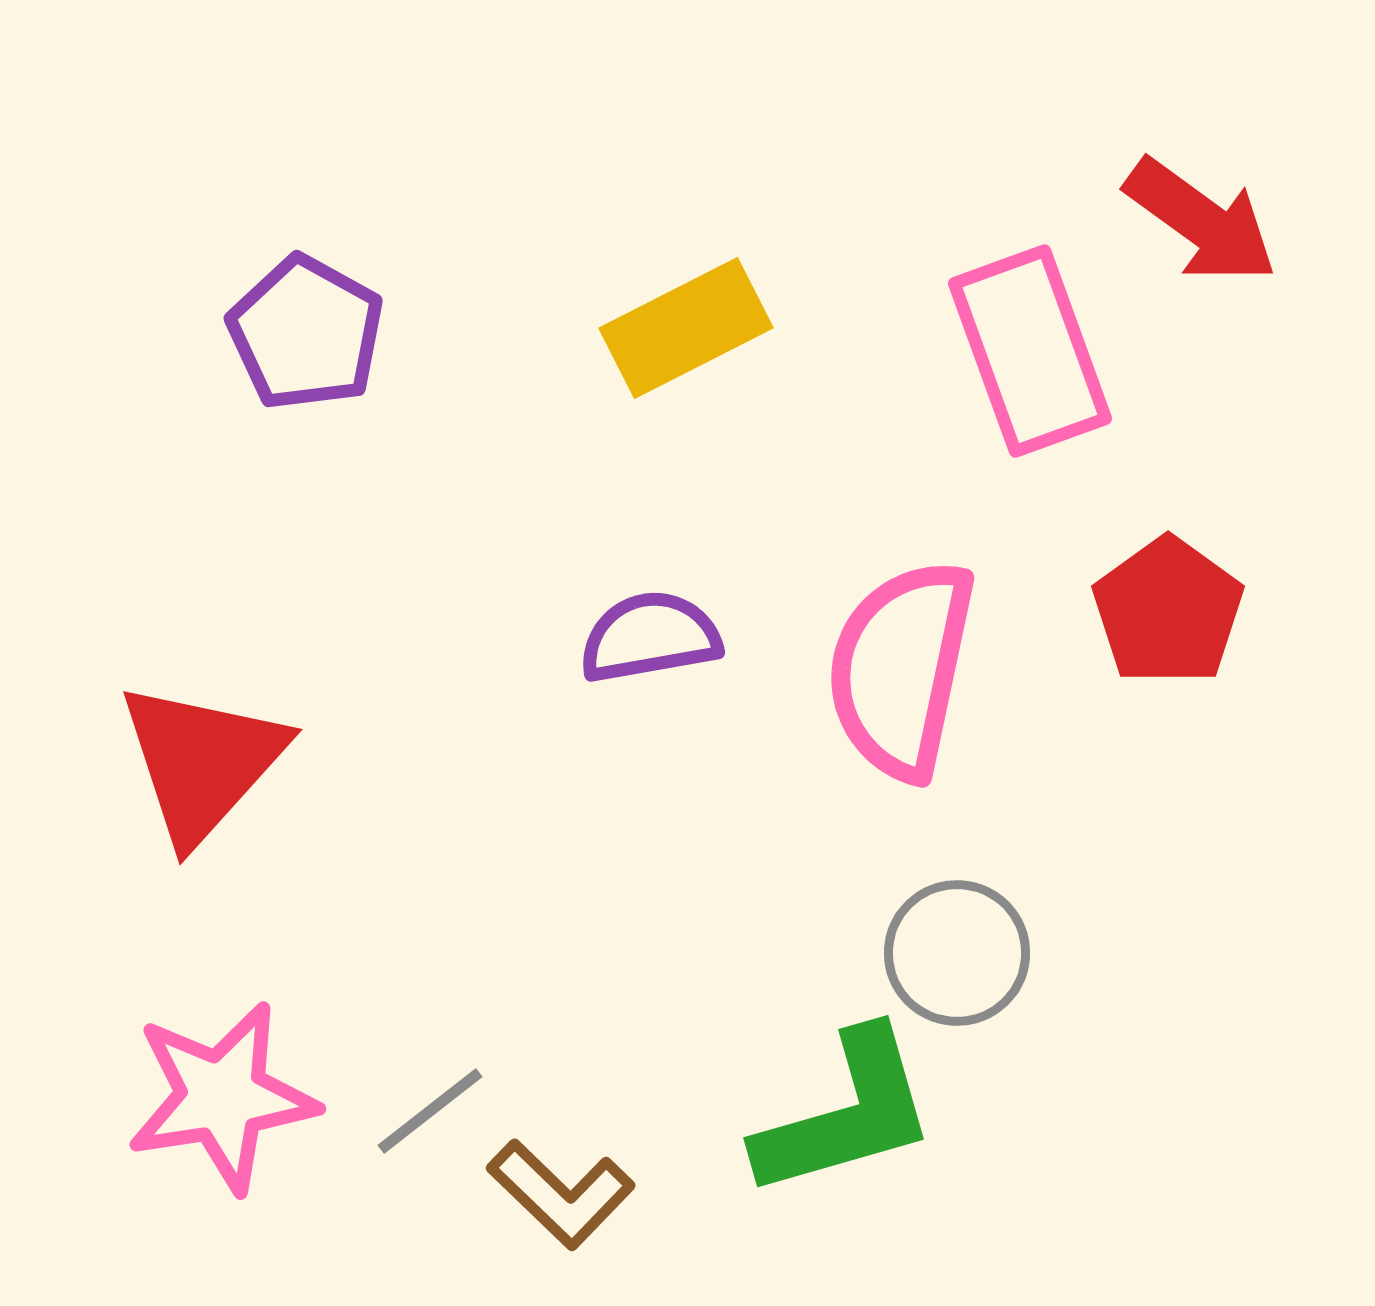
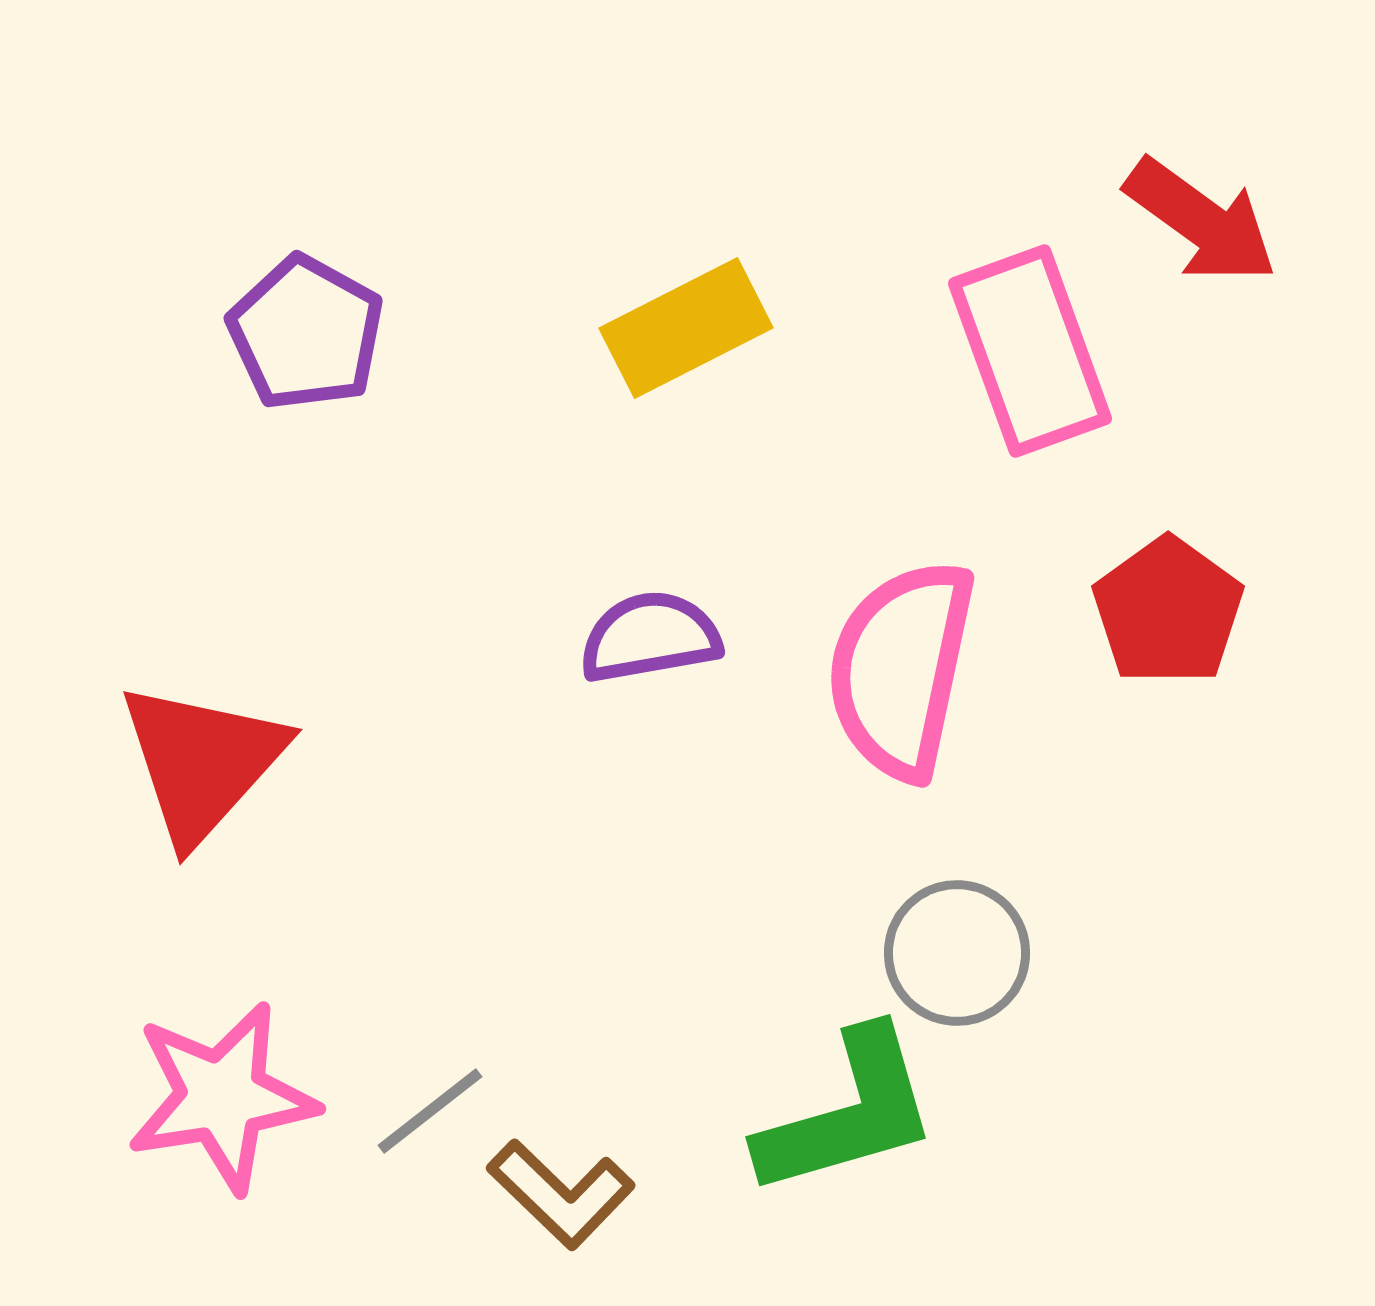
green L-shape: moved 2 px right, 1 px up
